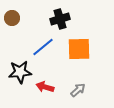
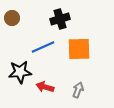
blue line: rotated 15 degrees clockwise
gray arrow: rotated 28 degrees counterclockwise
